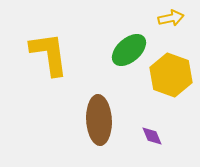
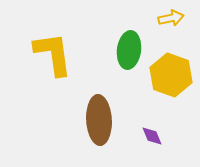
green ellipse: rotated 42 degrees counterclockwise
yellow L-shape: moved 4 px right
